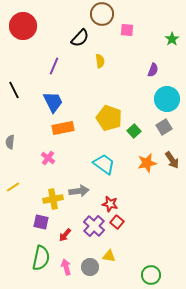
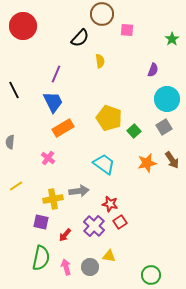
purple line: moved 2 px right, 8 px down
orange rectangle: rotated 20 degrees counterclockwise
yellow line: moved 3 px right, 1 px up
red square: moved 3 px right; rotated 16 degrees clockwise
